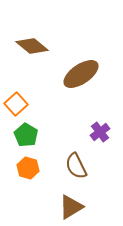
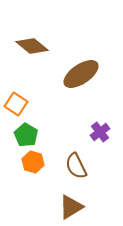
orange square: rotated 15 degrees counterclockwise
orange hexagon: moved 5 px right, 6 px up
